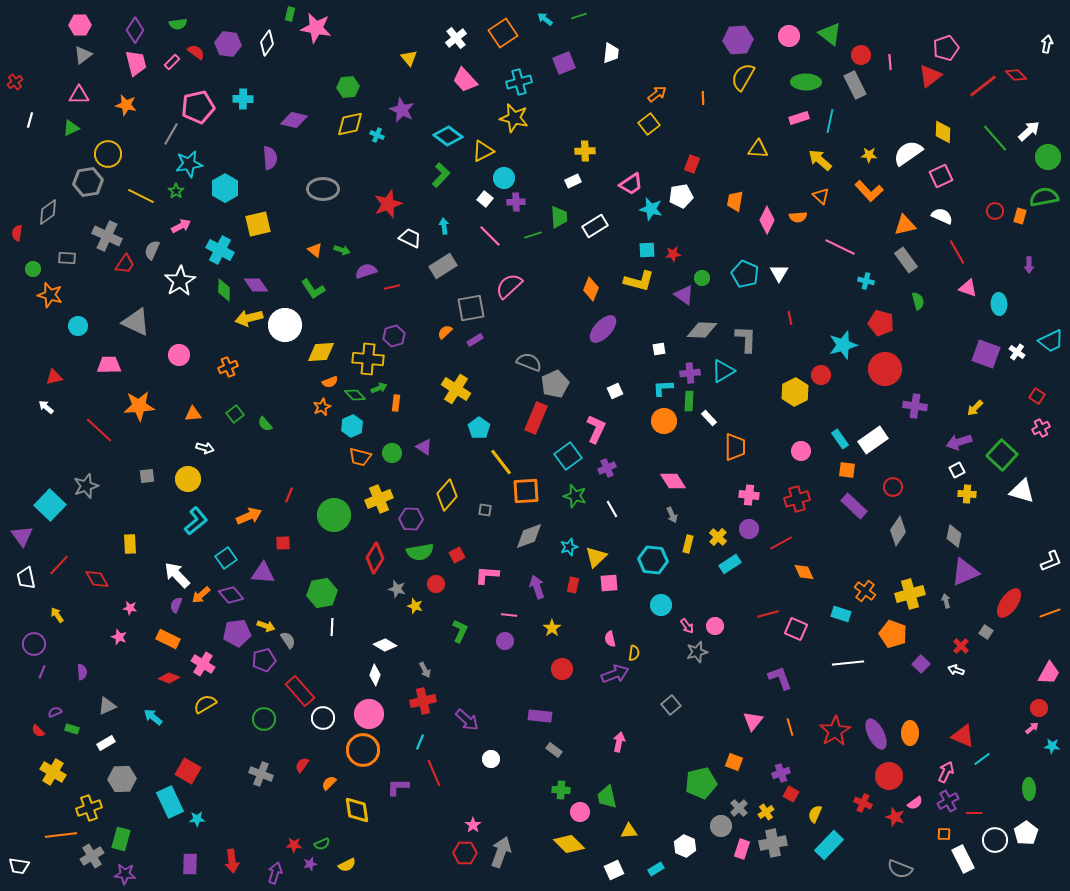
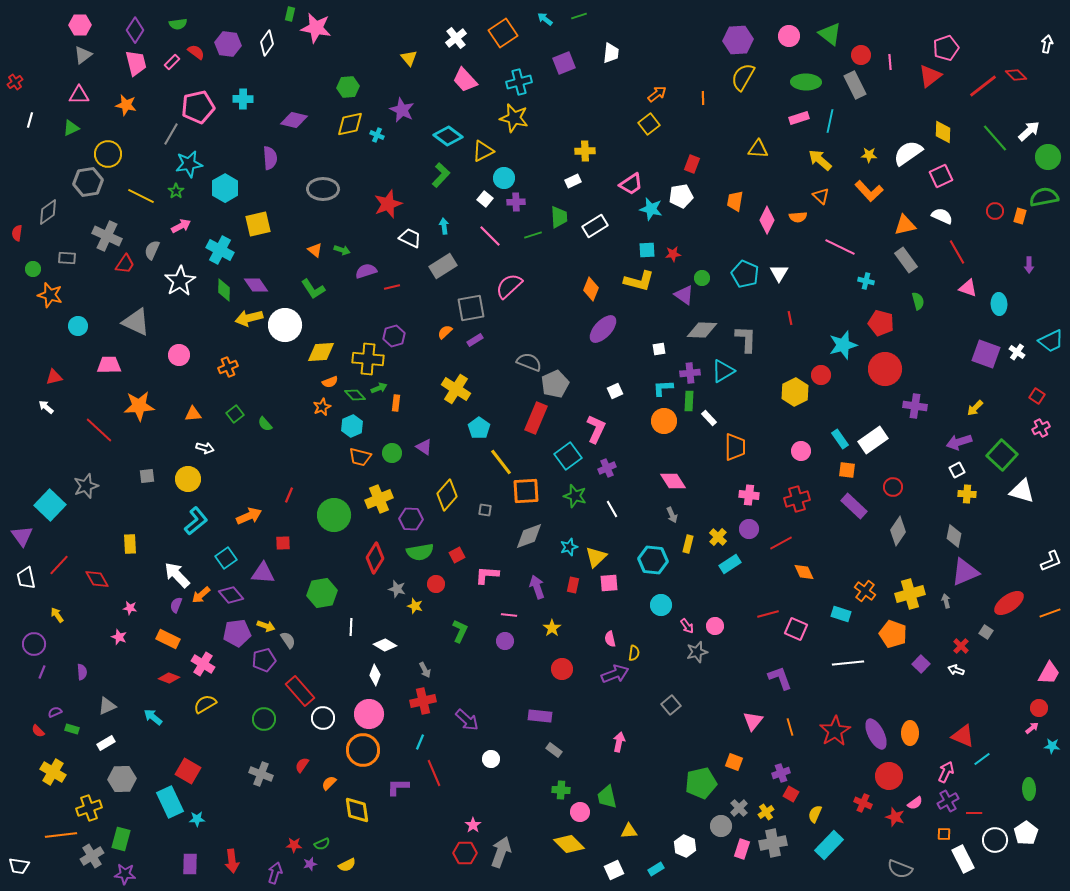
red ellipse at (1009, 603): rotated 20 degrees clockwise
white line at (332, 627): moved 19 px right
